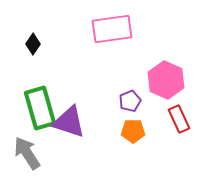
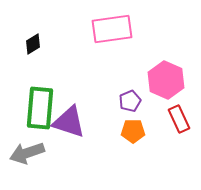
black diamond: rotated 25 degrees clockwise
green rectangle: rotated 21 degrees clockwise
gray arrow: rotated 76 degrees counterclockwise
